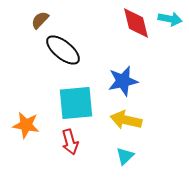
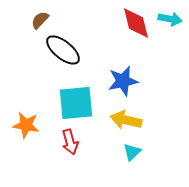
cyan triangle: moved 7 px right, 4 px up
